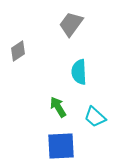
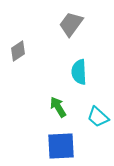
cyan trapezoid: moved 3 px right
